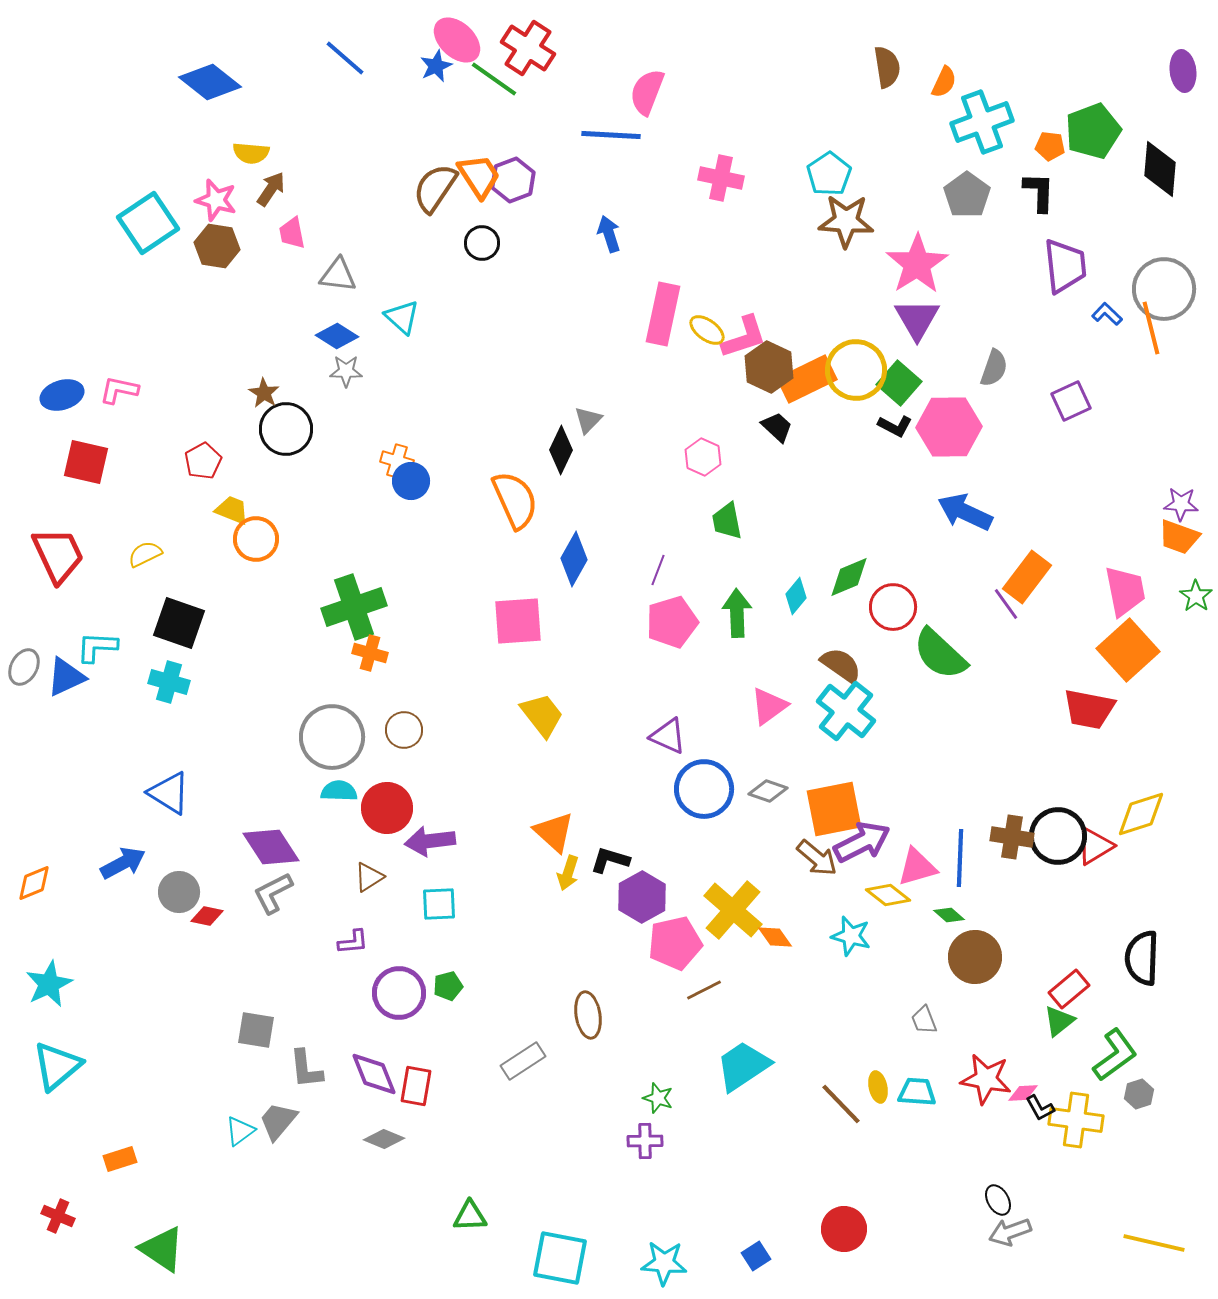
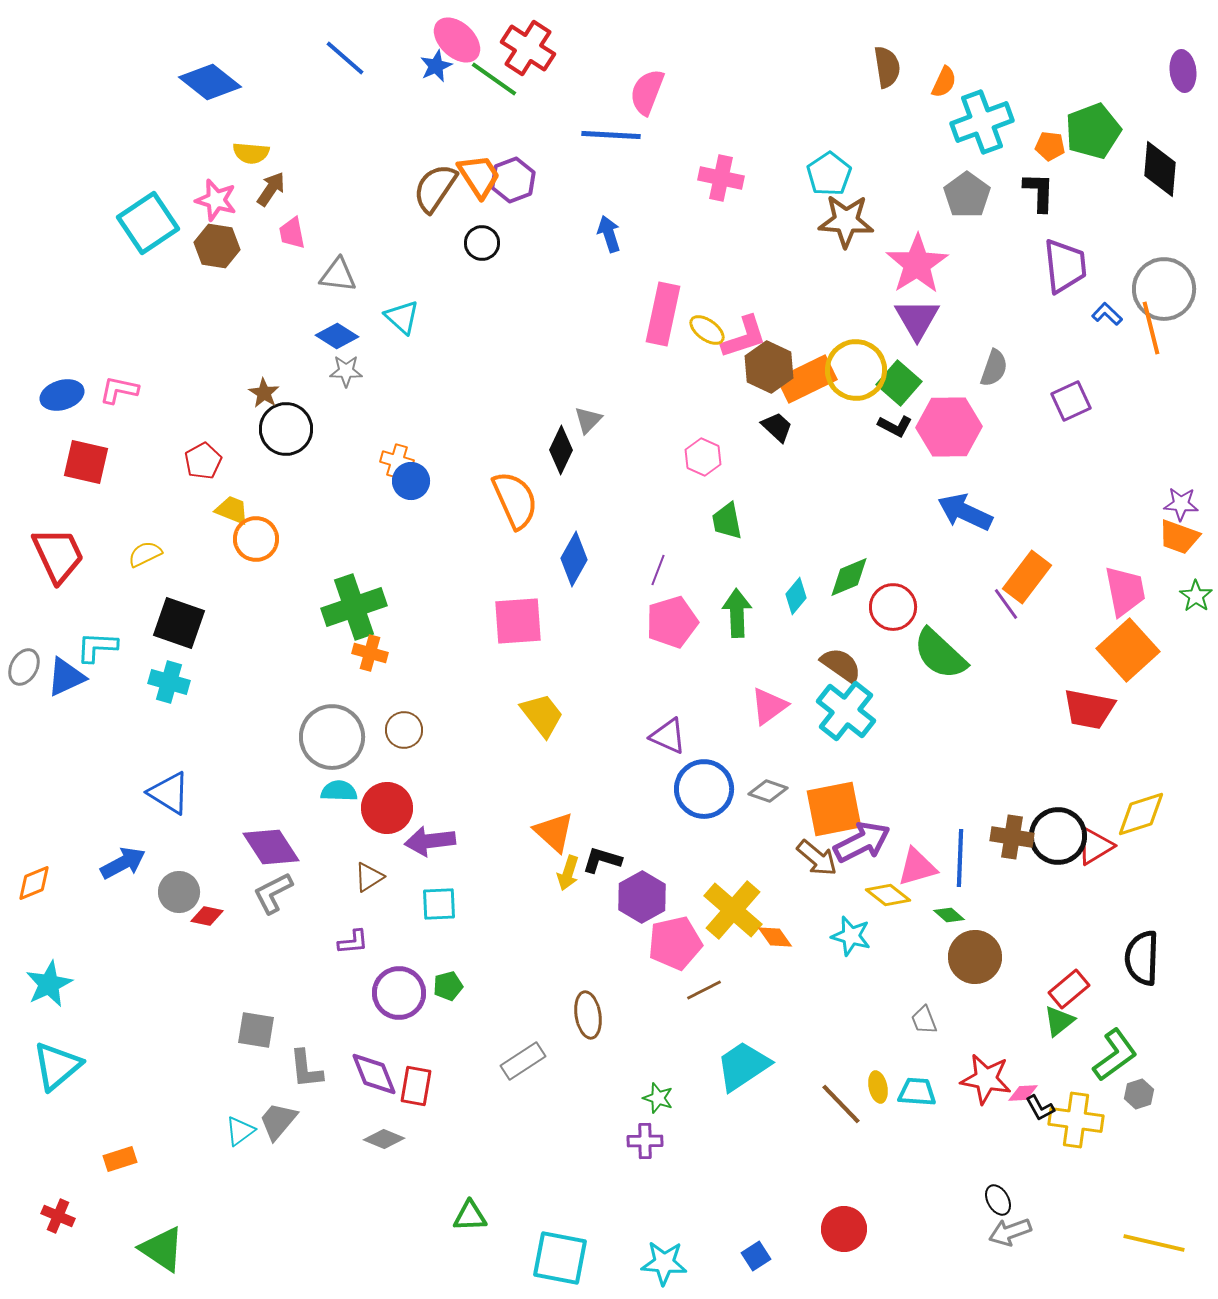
black L-shape at (610, 860): moved 8 px left
